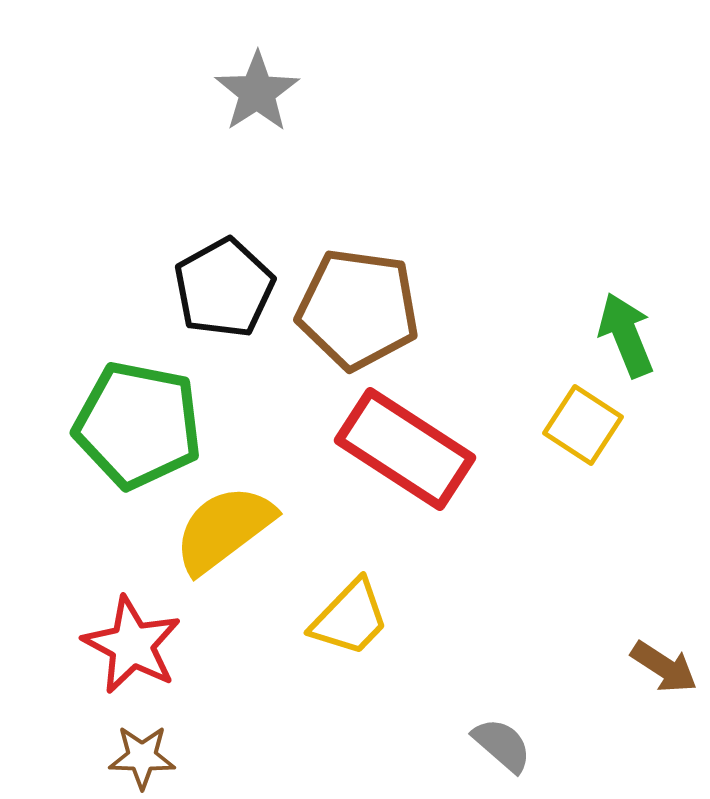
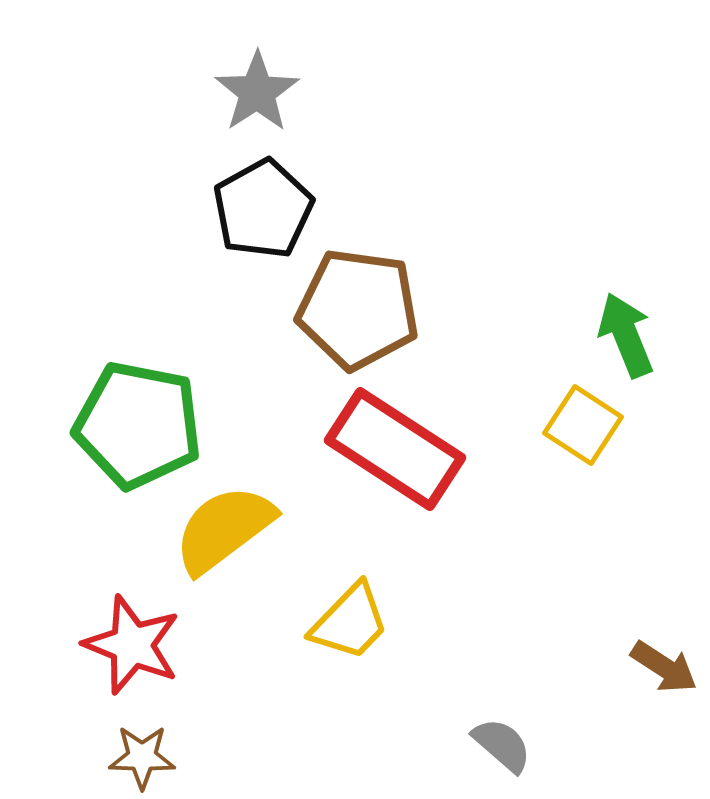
black pentagon: moved 39 px right, 79 px up
red rectangle: moved 10 px left
yellow trapezoid: moved 4 px down
red star: rotated 6 degrees counterclockwise
